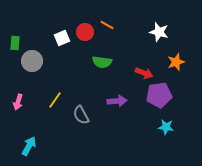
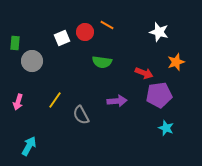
cyan star: moved 1 px down; rotated 14 degrees clockwise
